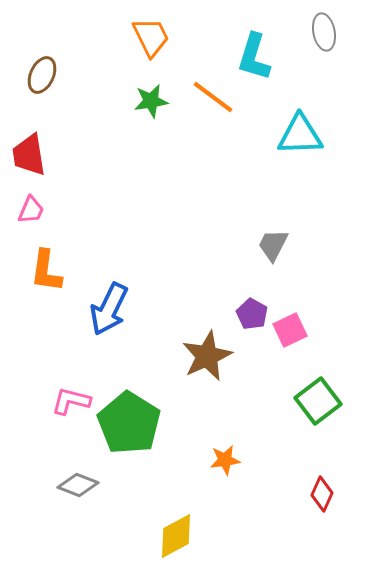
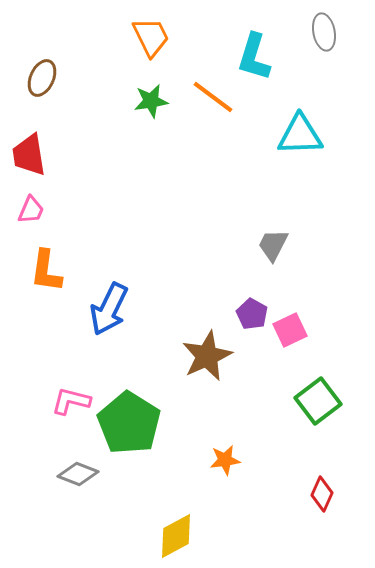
brown ellipse: moved 3 px down
gray diamond: moved 11 px up
